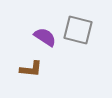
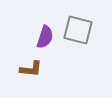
purple semicircle: rotated 75 degrees clockwise
